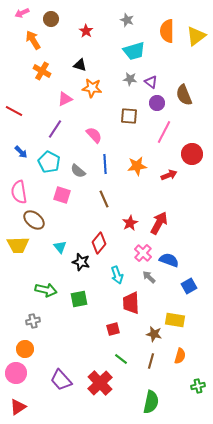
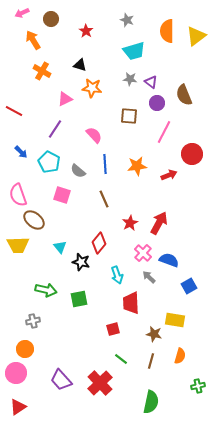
pink semicircle at (19, 192): moved 1 px left, 3 px down; rotated 10 degrees counterclockwise
